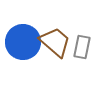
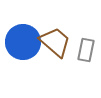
gray rectangle: moved 4 px right, 3 px down
